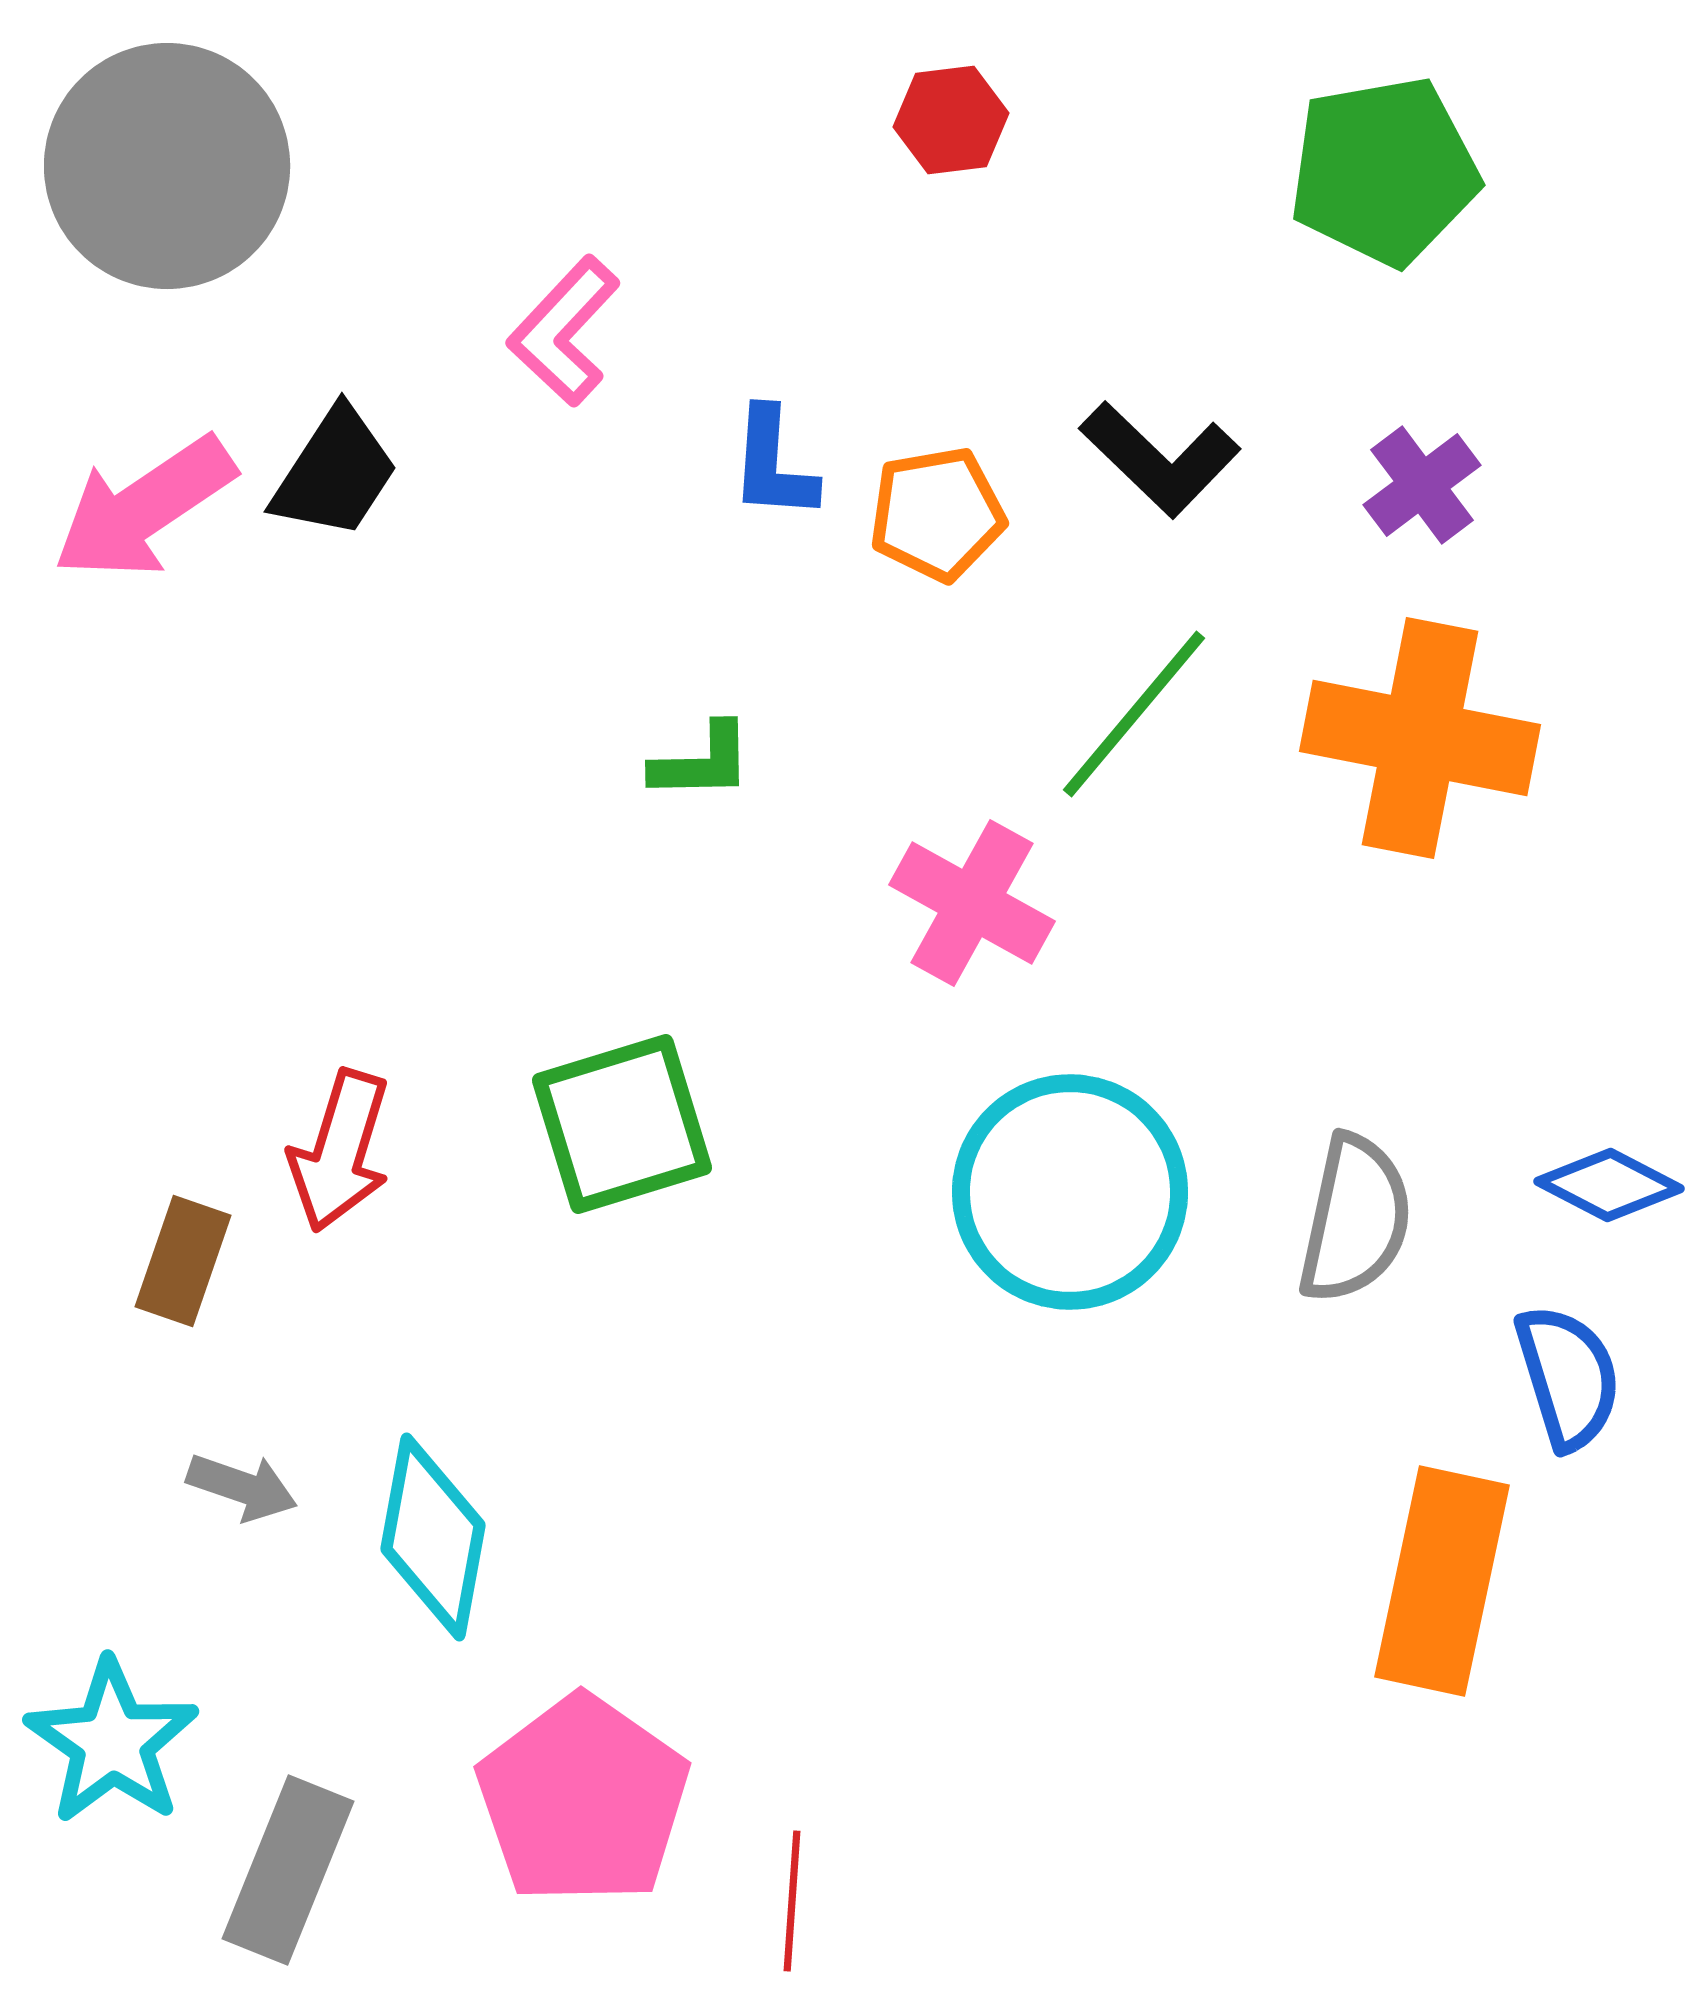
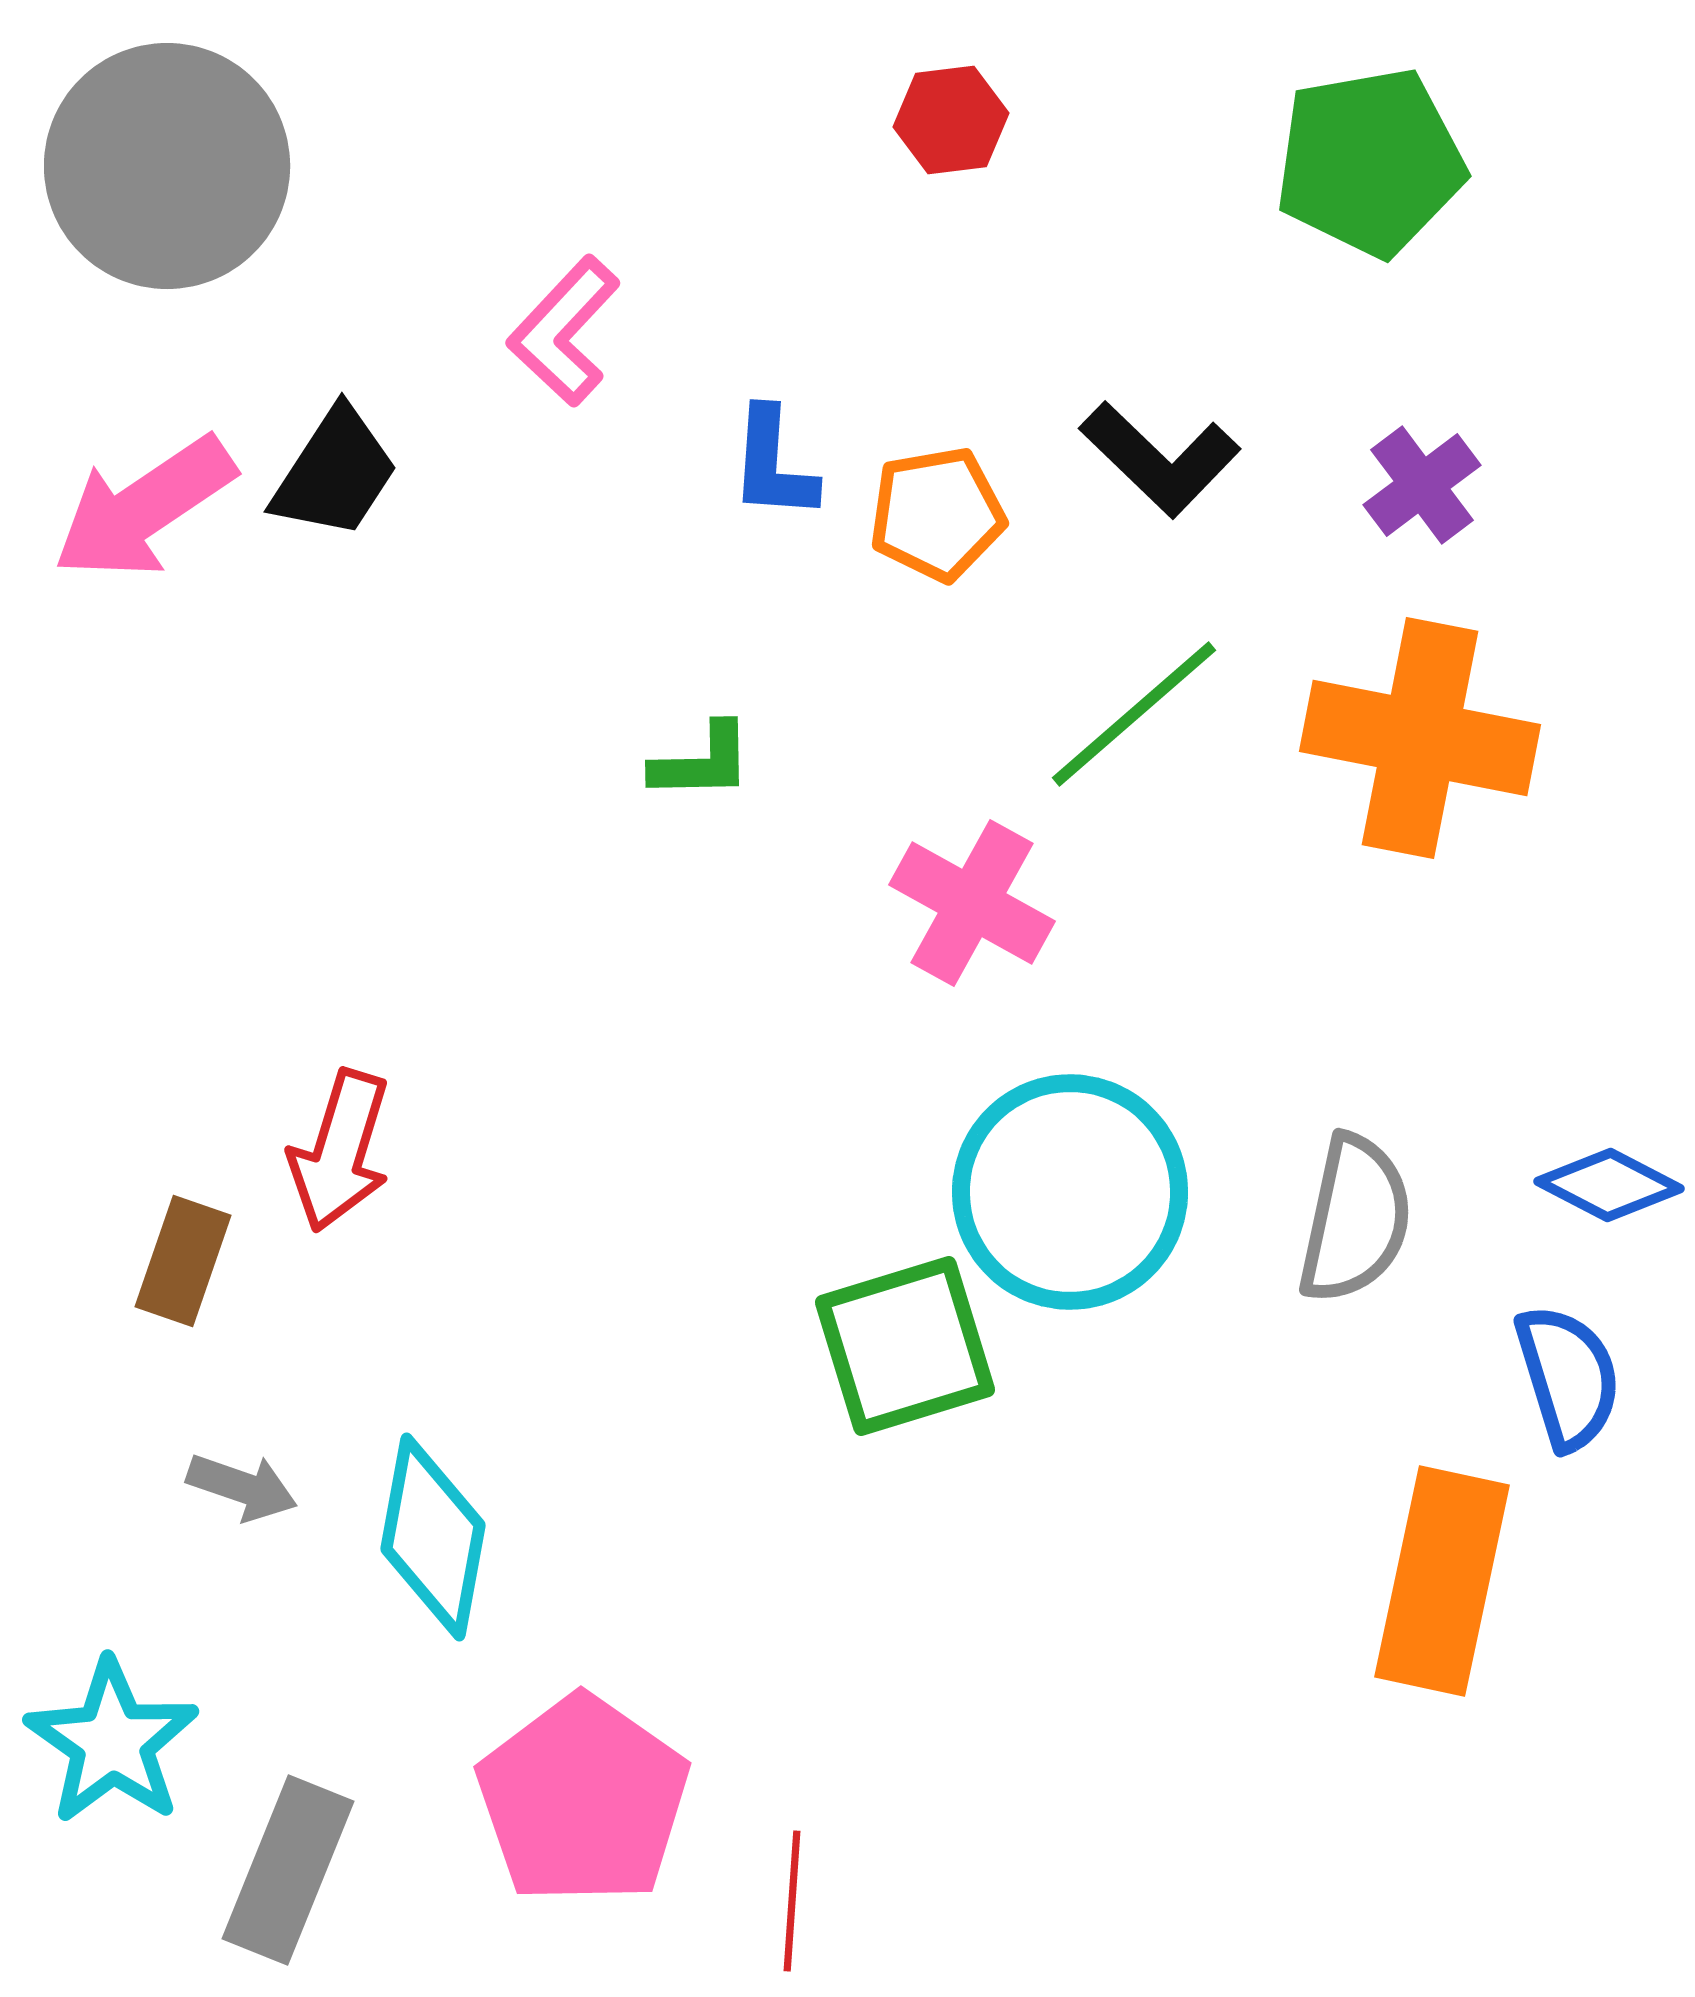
green pentagon: moved 14 px left, 9 px up
green line: rotated 9 degrees clockwise
green square: moved 283 px right, 222 px down
